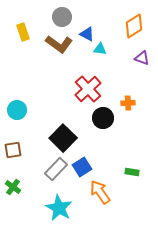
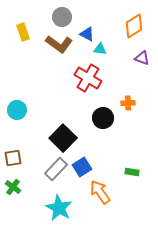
red cross: moved 11 px up; rotated 16 degrees counterclockwise
brown square: moved 8 px down
